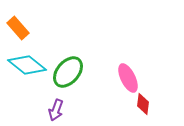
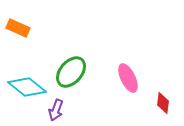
orange rectangle: rotated 25 degrees counterclockwise
cyan diamond: moved 22 px down
green ellipse: moved 3 px right
red diamond: moved 20 px right, 1 px up
